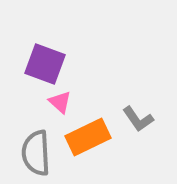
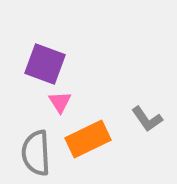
pink triangle: rotated 15 degrees clockwise
gray L-shape: moved 9 px right
orange rectangle: moved 2 px down
